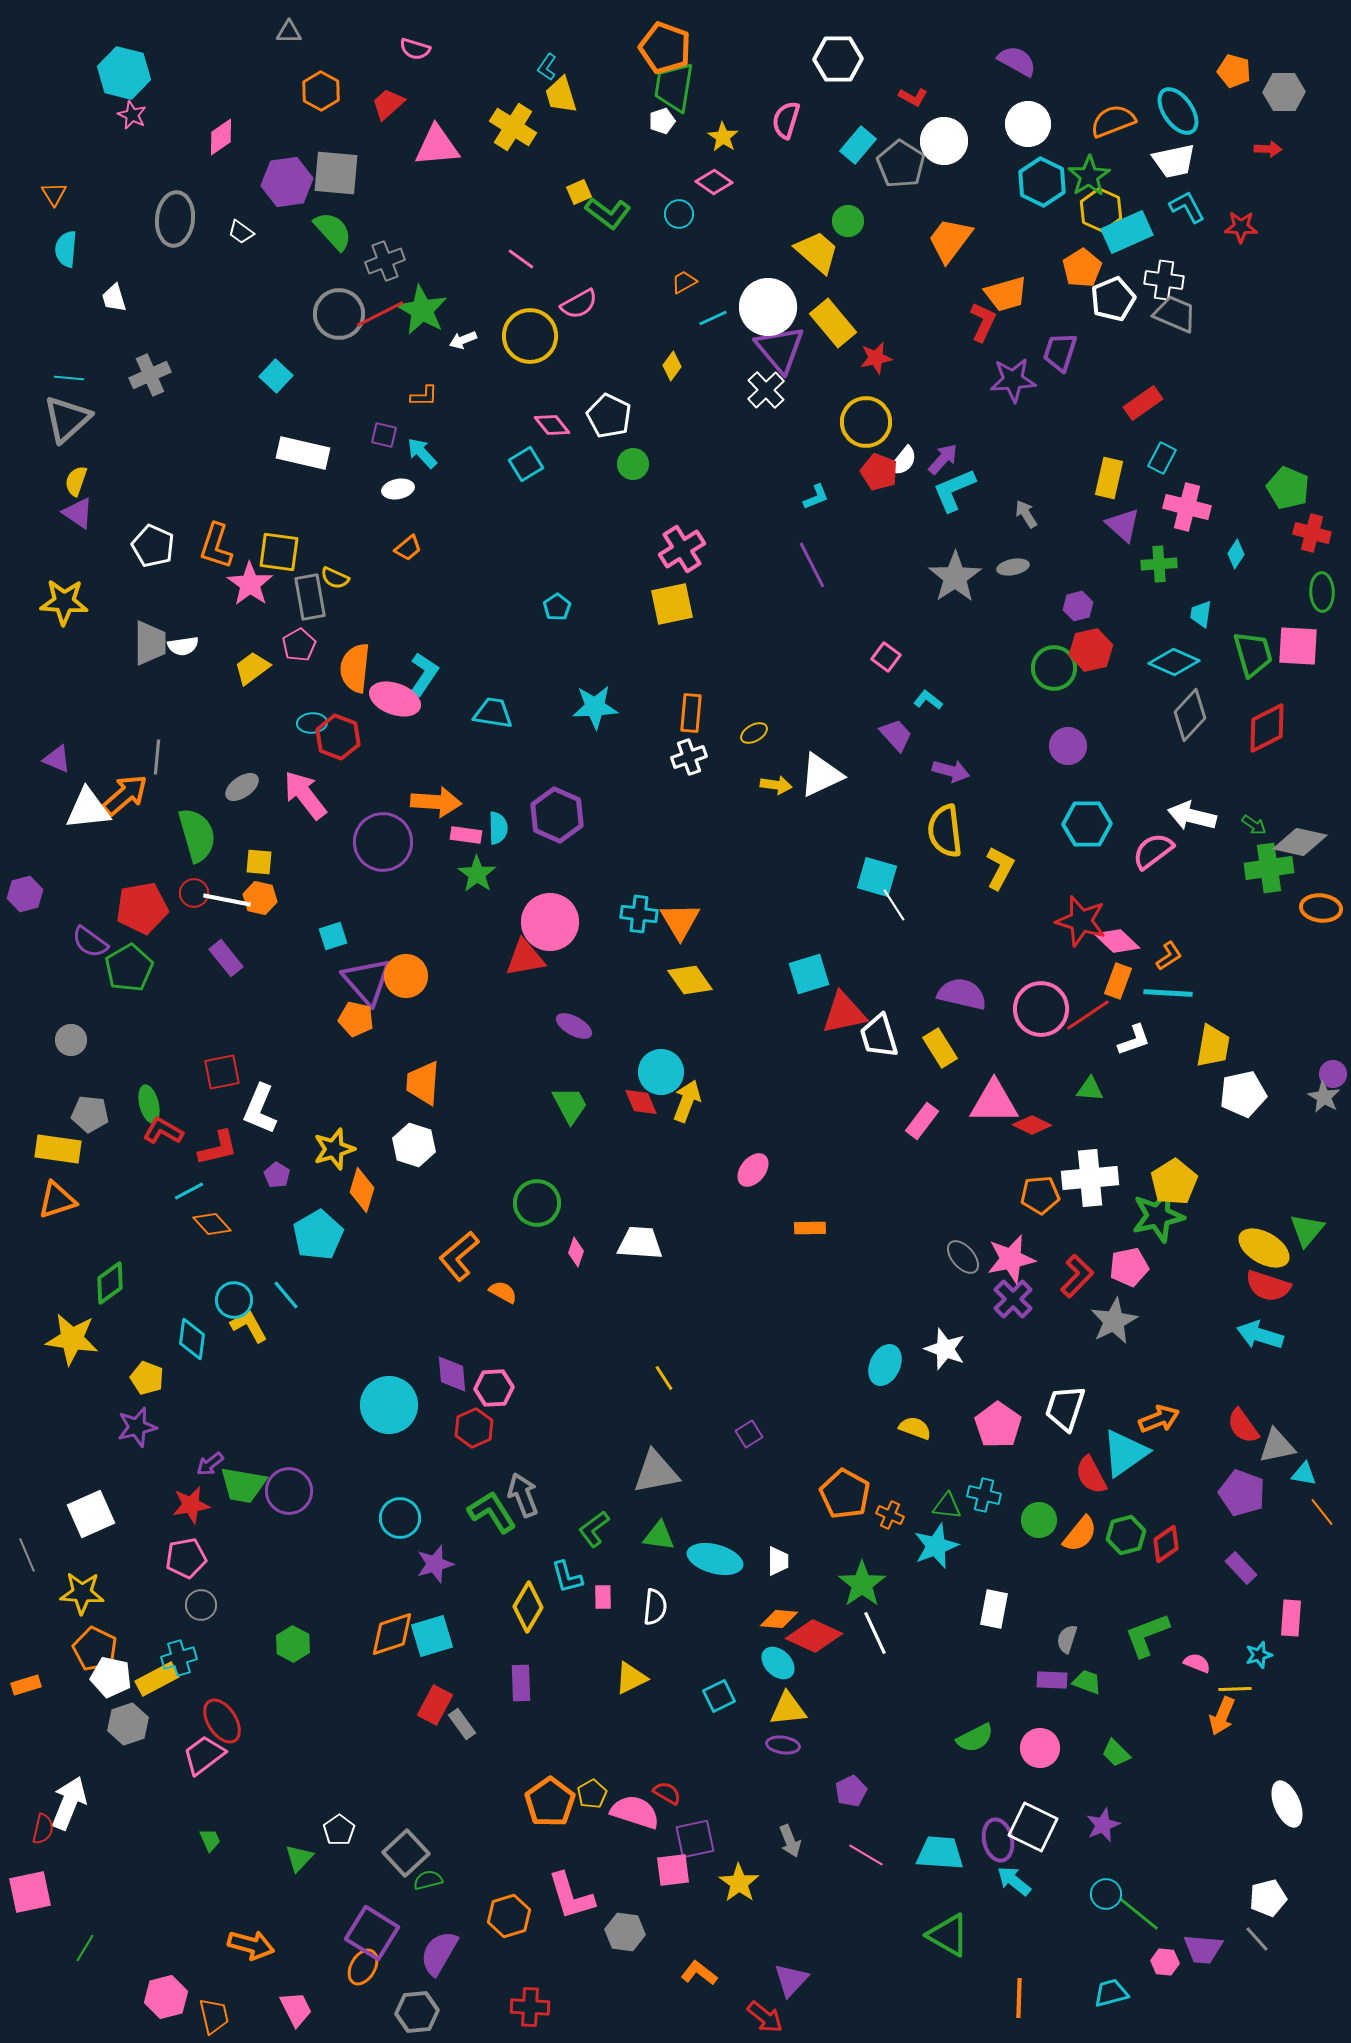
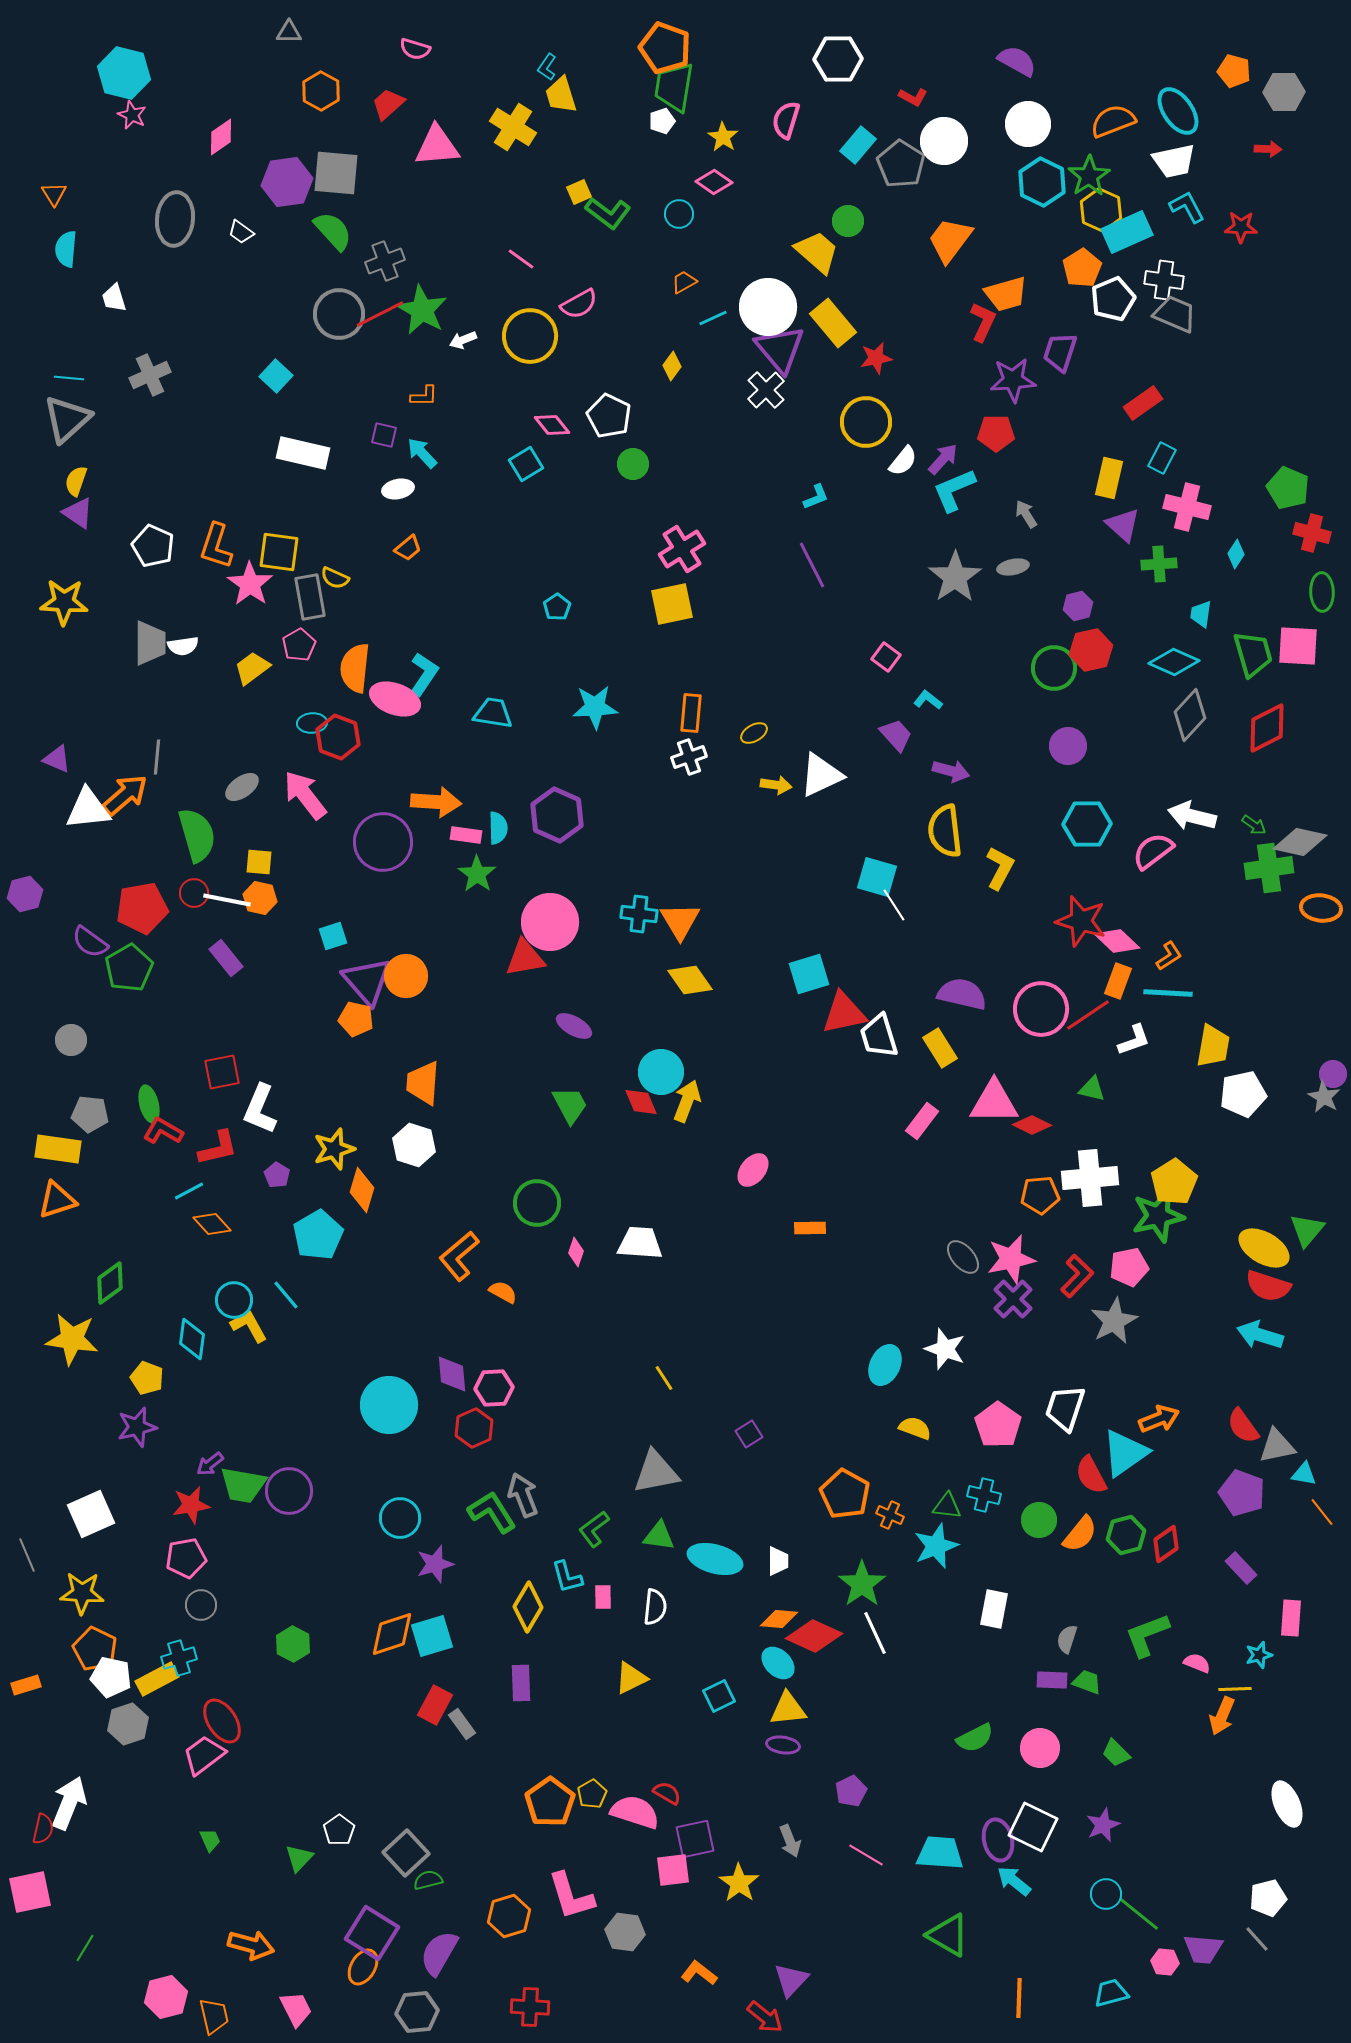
red pentagon at (879, 472): moved 117 px right, 39 px up; rotated 21 degrees counterclockwise
green triangle at (1090, 1089): moved 2 px right; rotated 8 degrees clockwise
